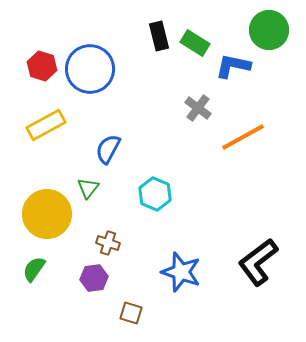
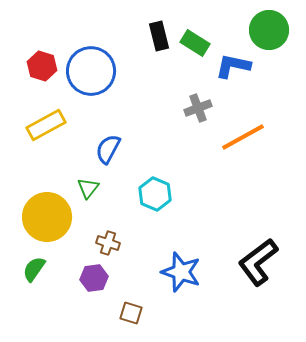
blue circle: moved 1 px right, 2 px down
gray cross: rotated 32 degrees clockwise
yellow circle: moved 3 px down
